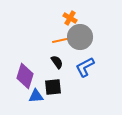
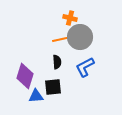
orange cross: rotated 16 degrees counterclockwise
orange line: moved 1 px up
black semicircle: rotated 32 degrees clockwise
